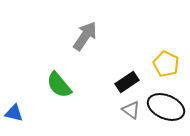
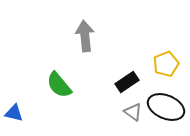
gray arrow: rotated 40 degrees counterclockwise
yellow pentagon: rotated 25 degrees clockwise
gray triangle: moved 2 px right, 2 px down
